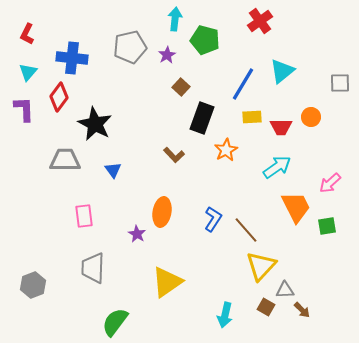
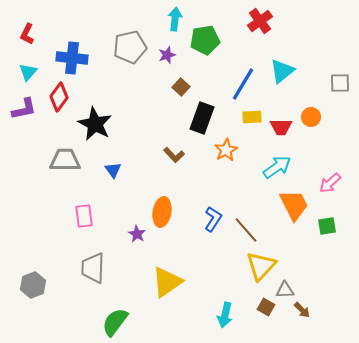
green pentagon at (205, 40): rotated 24 degrees counterclockwise
purple star at (167, 55): rotated 12 degrees clockwise
purple L-shape at (24, 109): rotated 80 degrees clockwise
orange trapezoid at (296, 207): moved 2 px left, 2 px up
